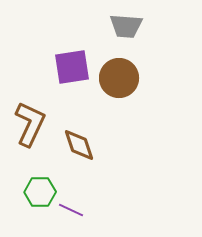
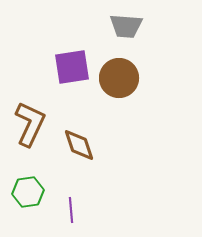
green hexagon: moved 12 px left; rotated 8 degrees counterclockwise
purple line: rotated 60 degrees clockwise
